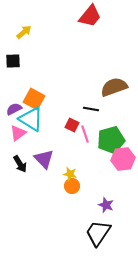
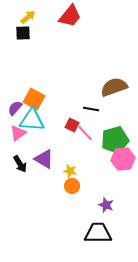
red trapezoid: moved 20 px left
yellow arrow: moved 4 px right, 15 px up
black square: moved 10 px right, 28 px up
purple semicircle: moved 1 px right, 1 px up; rotated 21 degrees counterclockwise
cyan triangle: moved 1 px right, 1 px down; rotated 28 degrees counterclockwise
pink line: moved 1 px up; rotated 24 degrees counterclockwise
green pentagon: moved 4 px right
purple triangle: rotated 15 degrees counterclockwise
yellow star: moved 3 px up
black trapezoid: rotated 56 degrees clockwise
